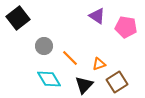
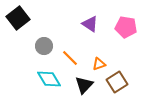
purple triangle: moved 7 px left, 8 px down
